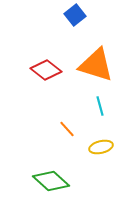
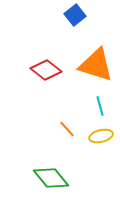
yellow ellipse: moved 11 px up
green diamond: moved 3 px up; rotated 9 degrees clockwise
